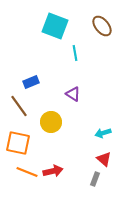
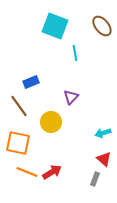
purple triangle: moved 2 px left, 3 px down; rotated 42 degrees clockwise
red arrow: moved 1 px left, 1 px down; rotated 18 degrees counterclockwise
